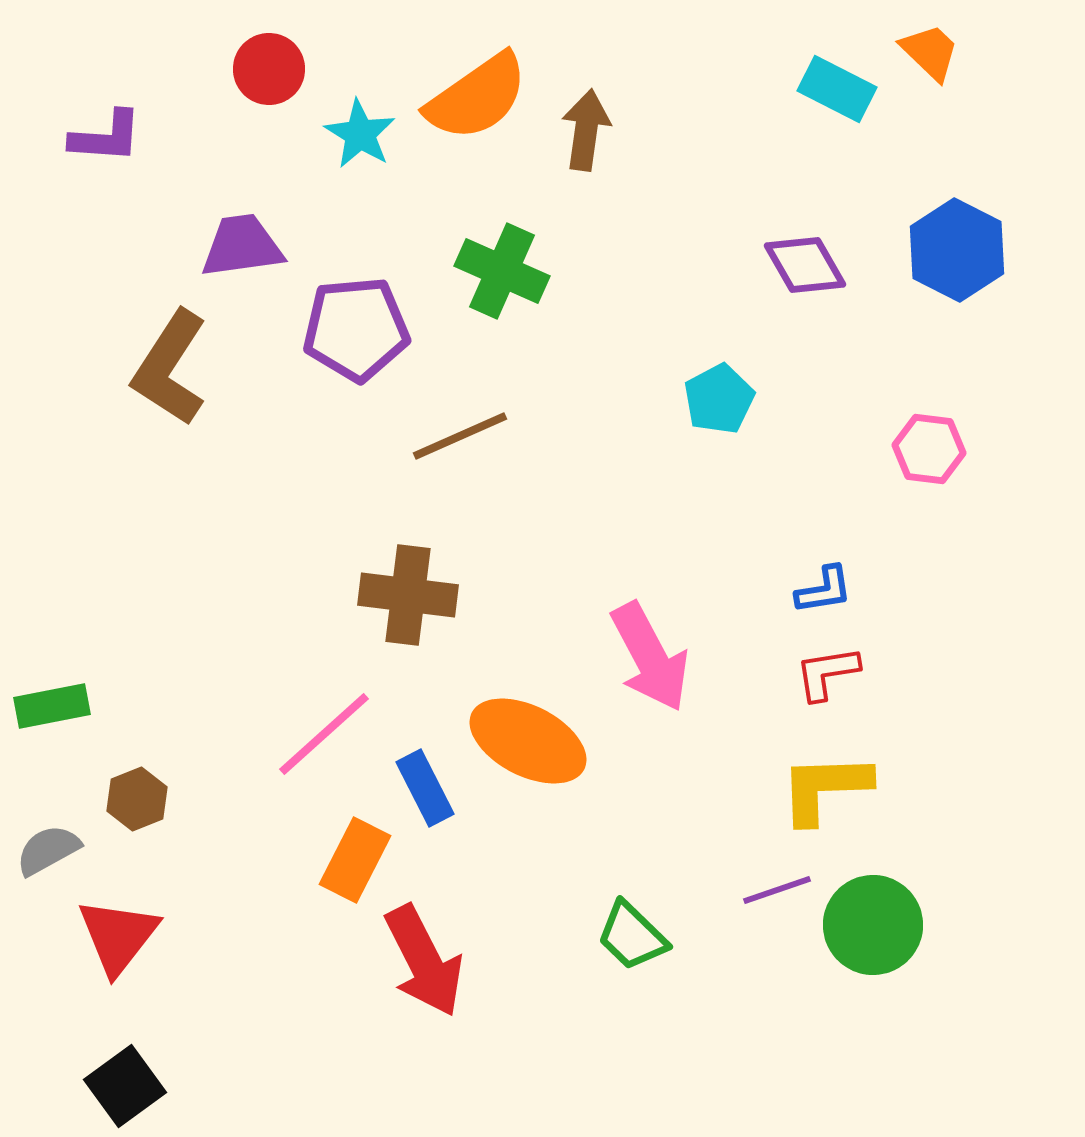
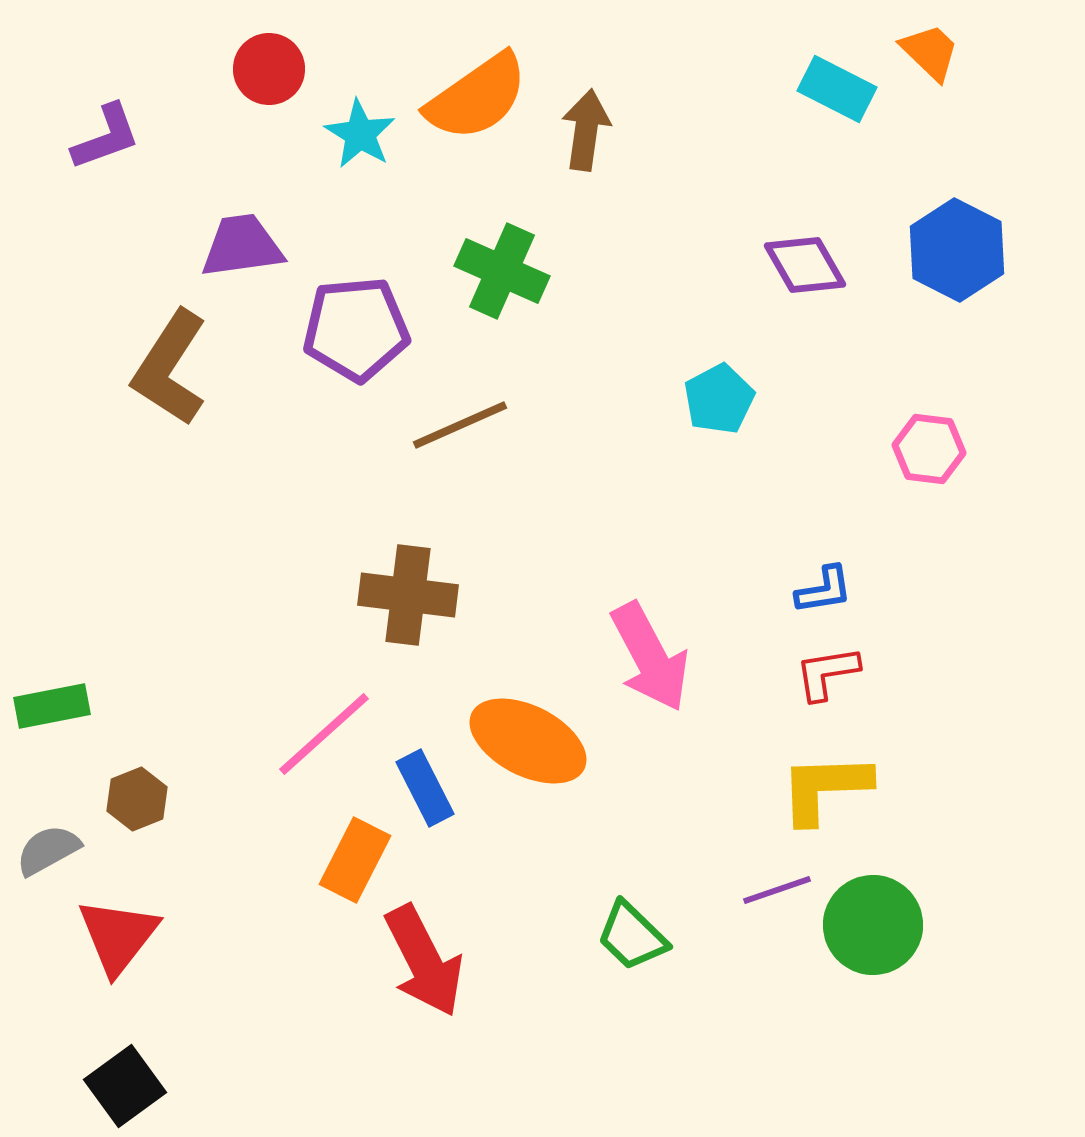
purple L-shape: rotated 24 degrees counterclockwise
brown line: moved 11 px up
